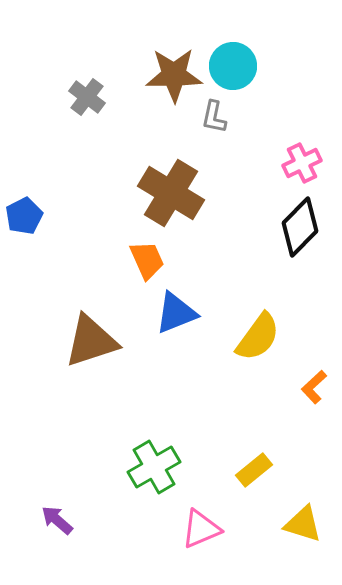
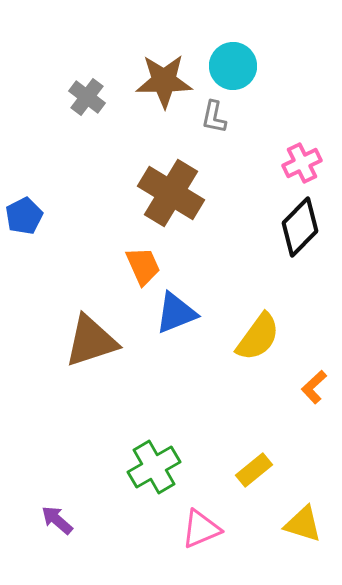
brown star: moved 10 px left, 6 px down
orange trapezoid: moved 4 px left, 6 px down
